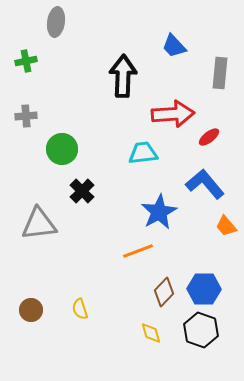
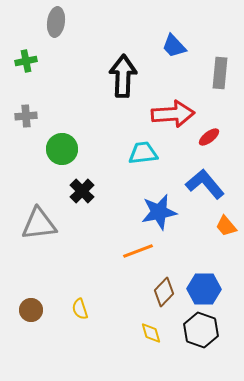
blue star: rotated 18 degrees clockwise
